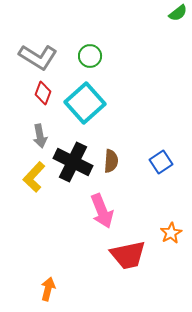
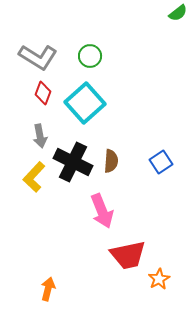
orange star: moved 12 px left, 46 px down
